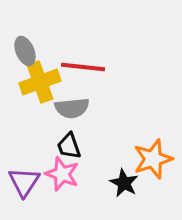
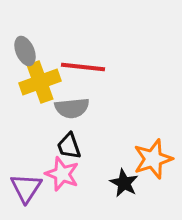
purple triangle: moved 2 px right, 6 px down
